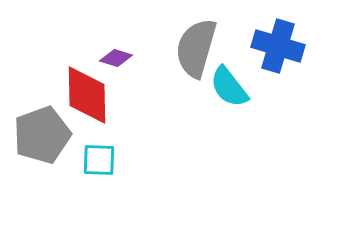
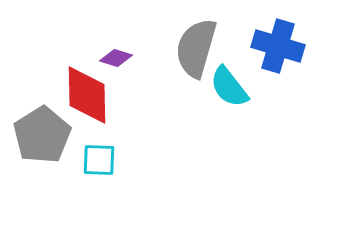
gray pentagon: rotated 12 degrees counterclockwise
